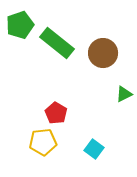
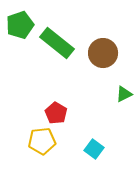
yellow pentagon: moved 1 px left, 1 px up
